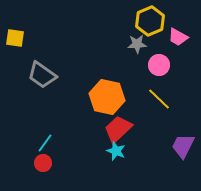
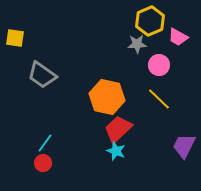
purple trapezoid: moved 1 px right
